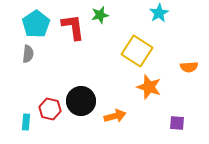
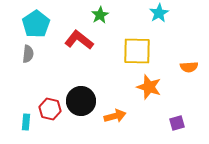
green star: rotated 18 degrees counterclockwise
red L-shape: moved 6 px right, 13 px down; rotated 44 degrees counterclockwise
yellow square: rotated 32 degrees counterclockwise
purple square: rotated 21 degrees counterclockwise
